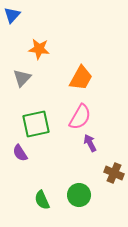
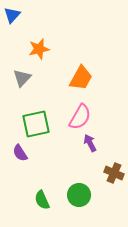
orange star: rotated 20 degrees counterclockwise
